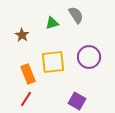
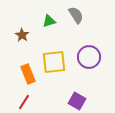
green triangle: moved 3 px left, 2 px up
yellow square: moved 1 px right
red line: moved 2 px left, 3 px down
